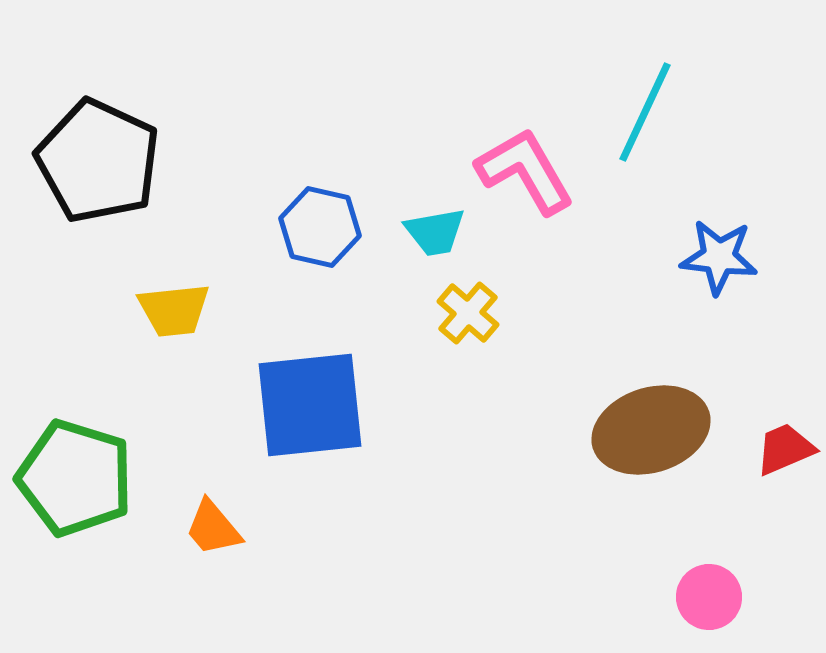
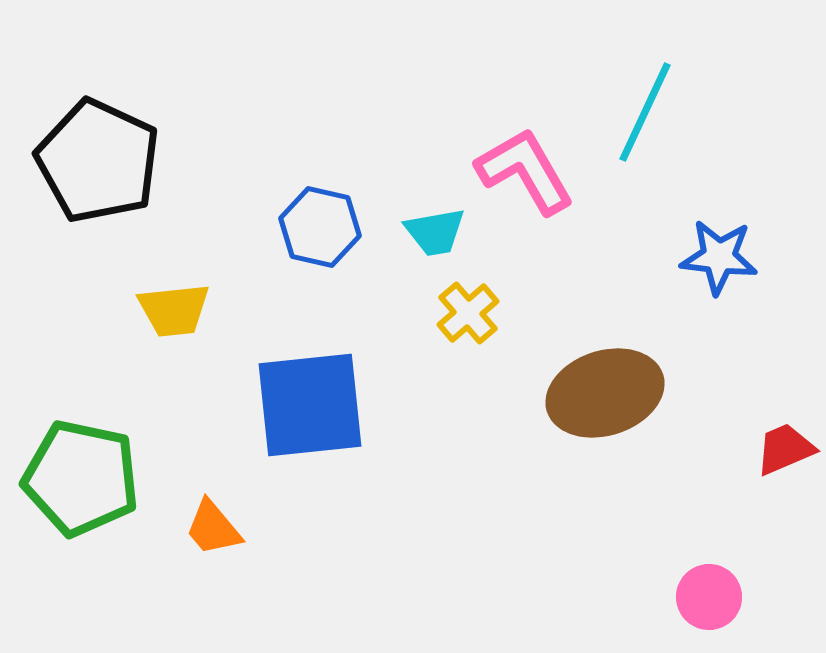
yellow cross: rotated 8 degrees clockwise
brown ellipse: moved 46 px left, 37 px up
green pentagon: moved 6 px right; rotated 5 degrees counterclockwise
